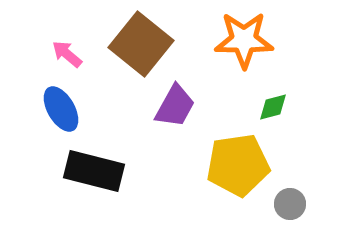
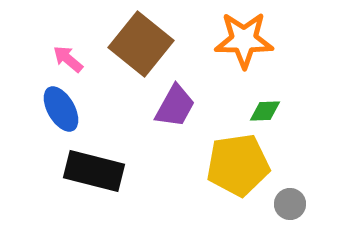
pink arrow: moved 1 px right, 5 px down
green diamond: moved 8 px left, 4 px down; rotated 12 degrees clockwise
